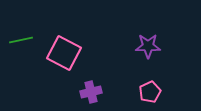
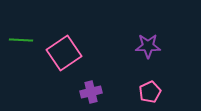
green line: rotated 15 degrees clockwise
pink square: rotated 28 degrees clockwise
